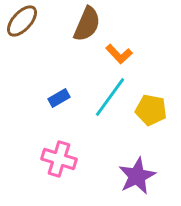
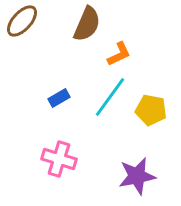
orange L-shape: rotated 72 degrees counterclockwise
purple star: rotated 15 degrees clockwise
